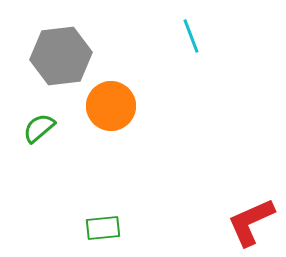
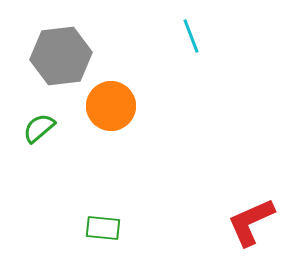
green rectangle: rotated 12 degrees clockwise
